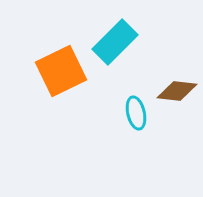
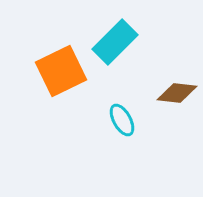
brown diamond: moved 2 px down
cyan ellipse: moved 14 px left, 7 px down; rotated 16 degrees counterclockwise
